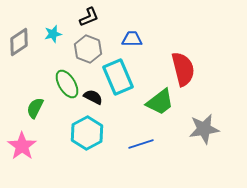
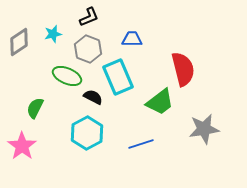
green ellipse: moved 8 px up; rotated 36 degrees counterclockwise
